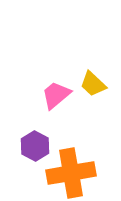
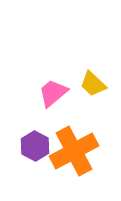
pink trapezoid: moved 3 px left, 2 px up
orange cross: moved 3 px right, 22 px up; rotated 18 degrees counterclockwise
